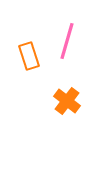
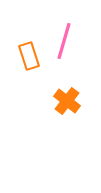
pink line: moved 3 px left
